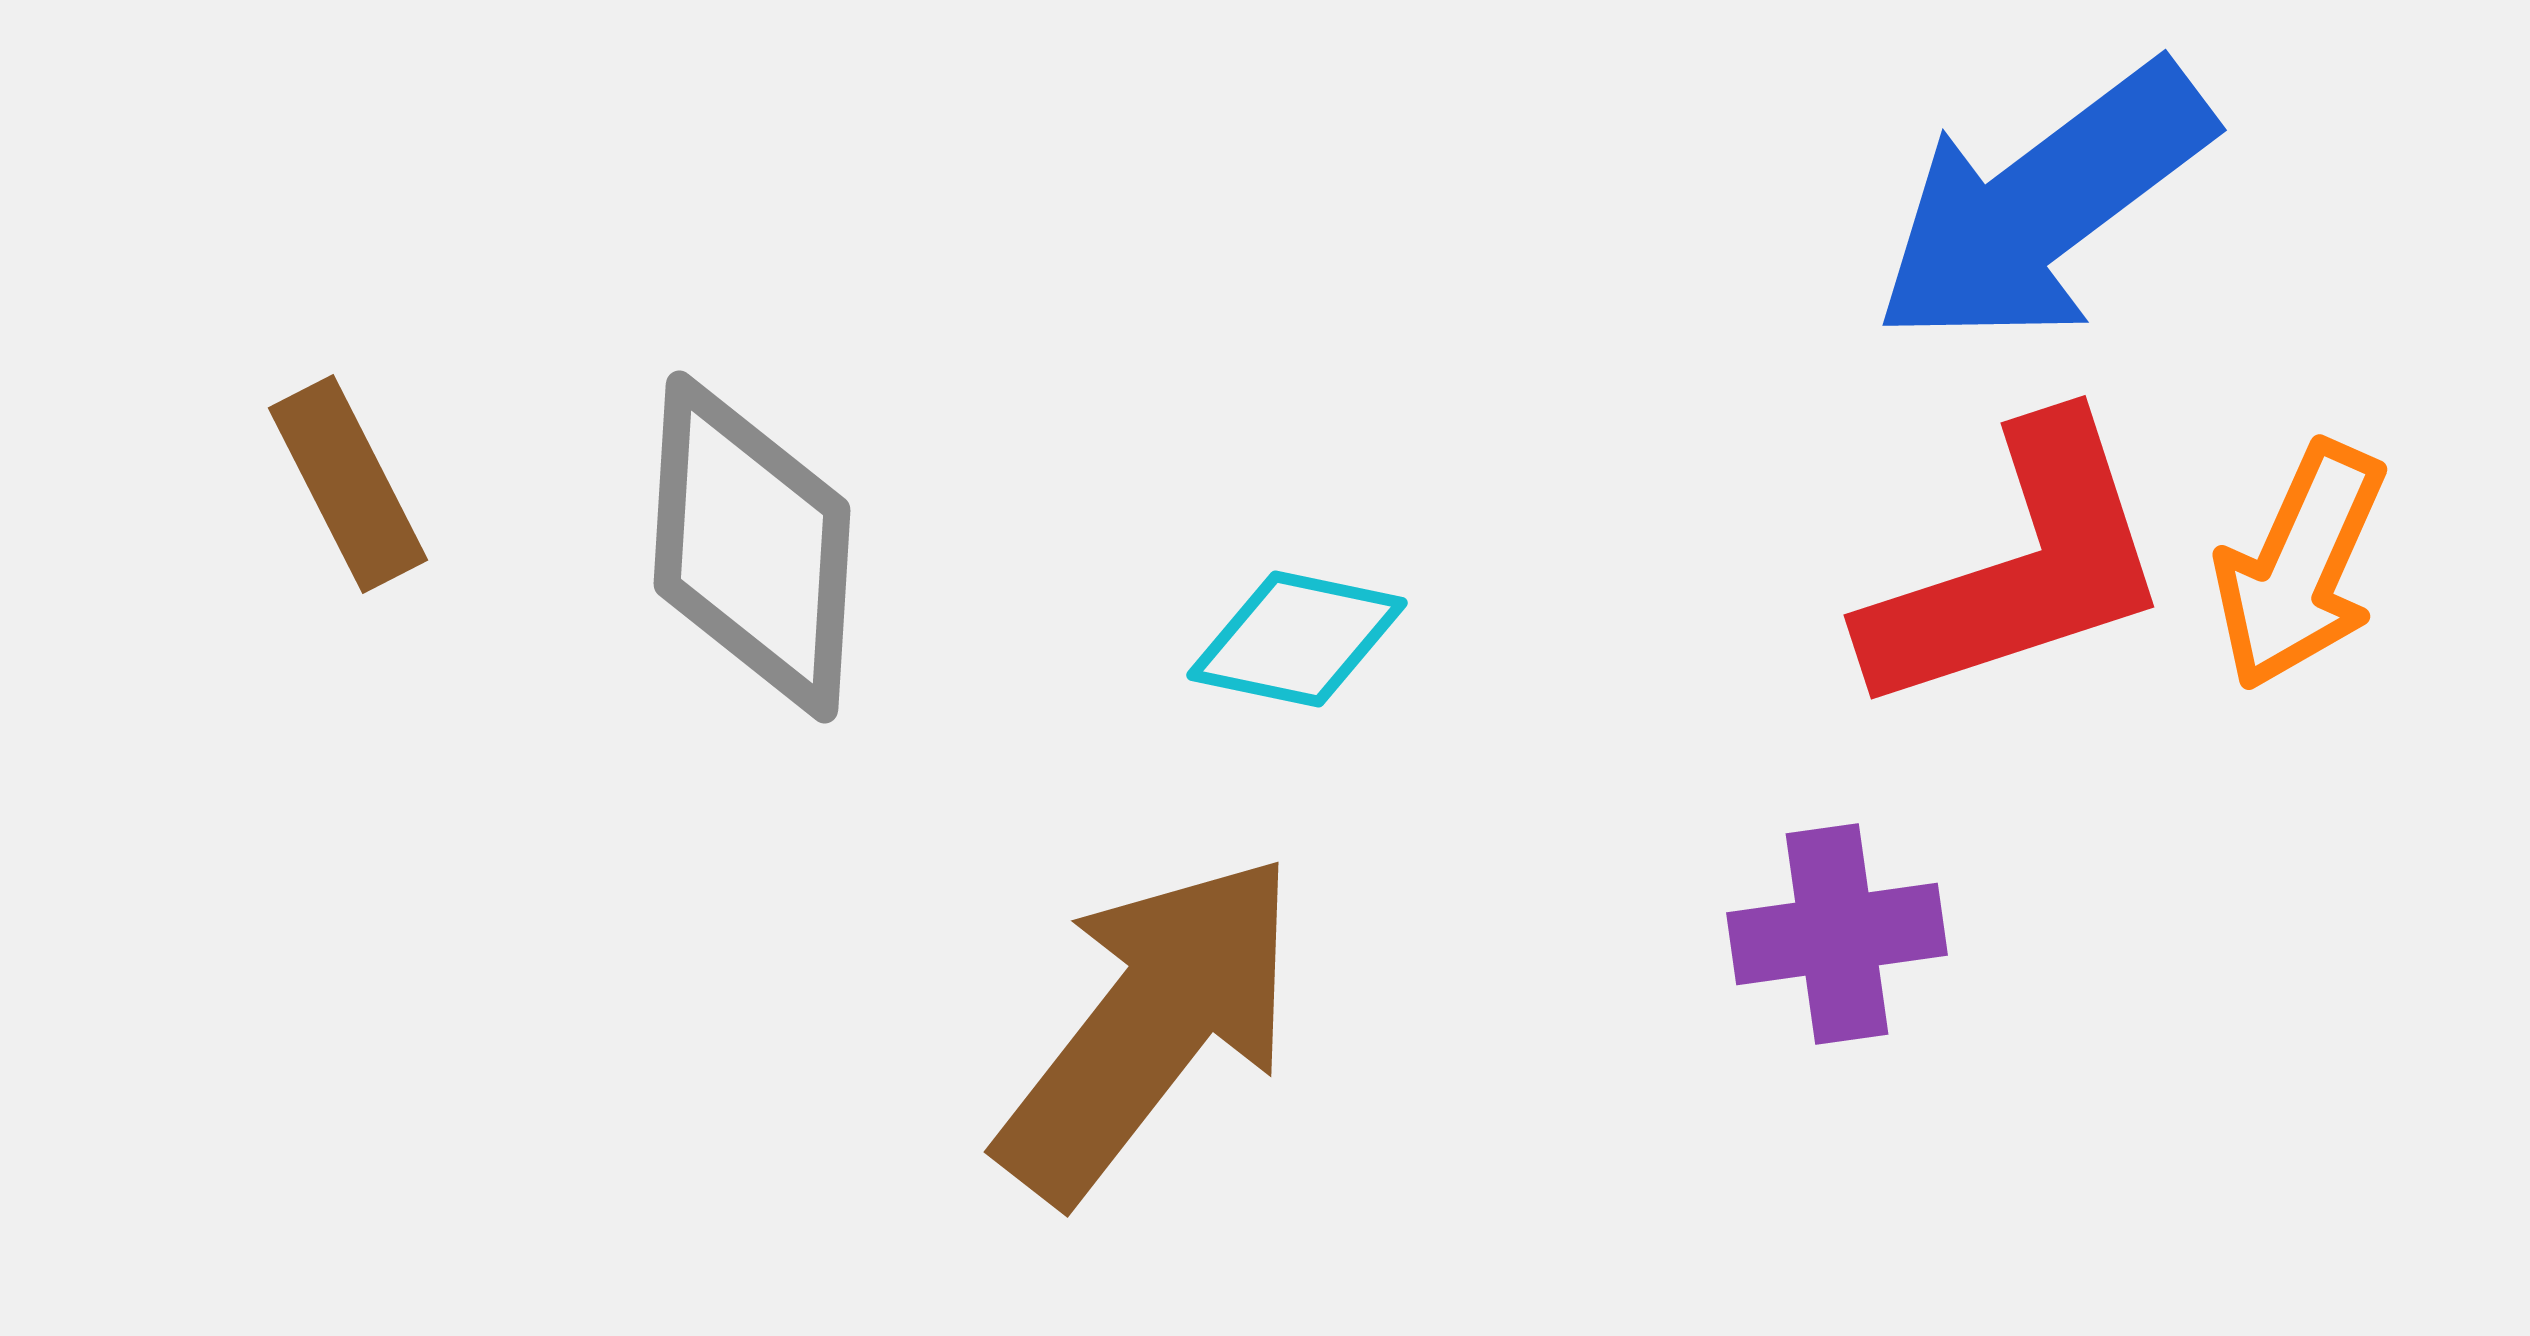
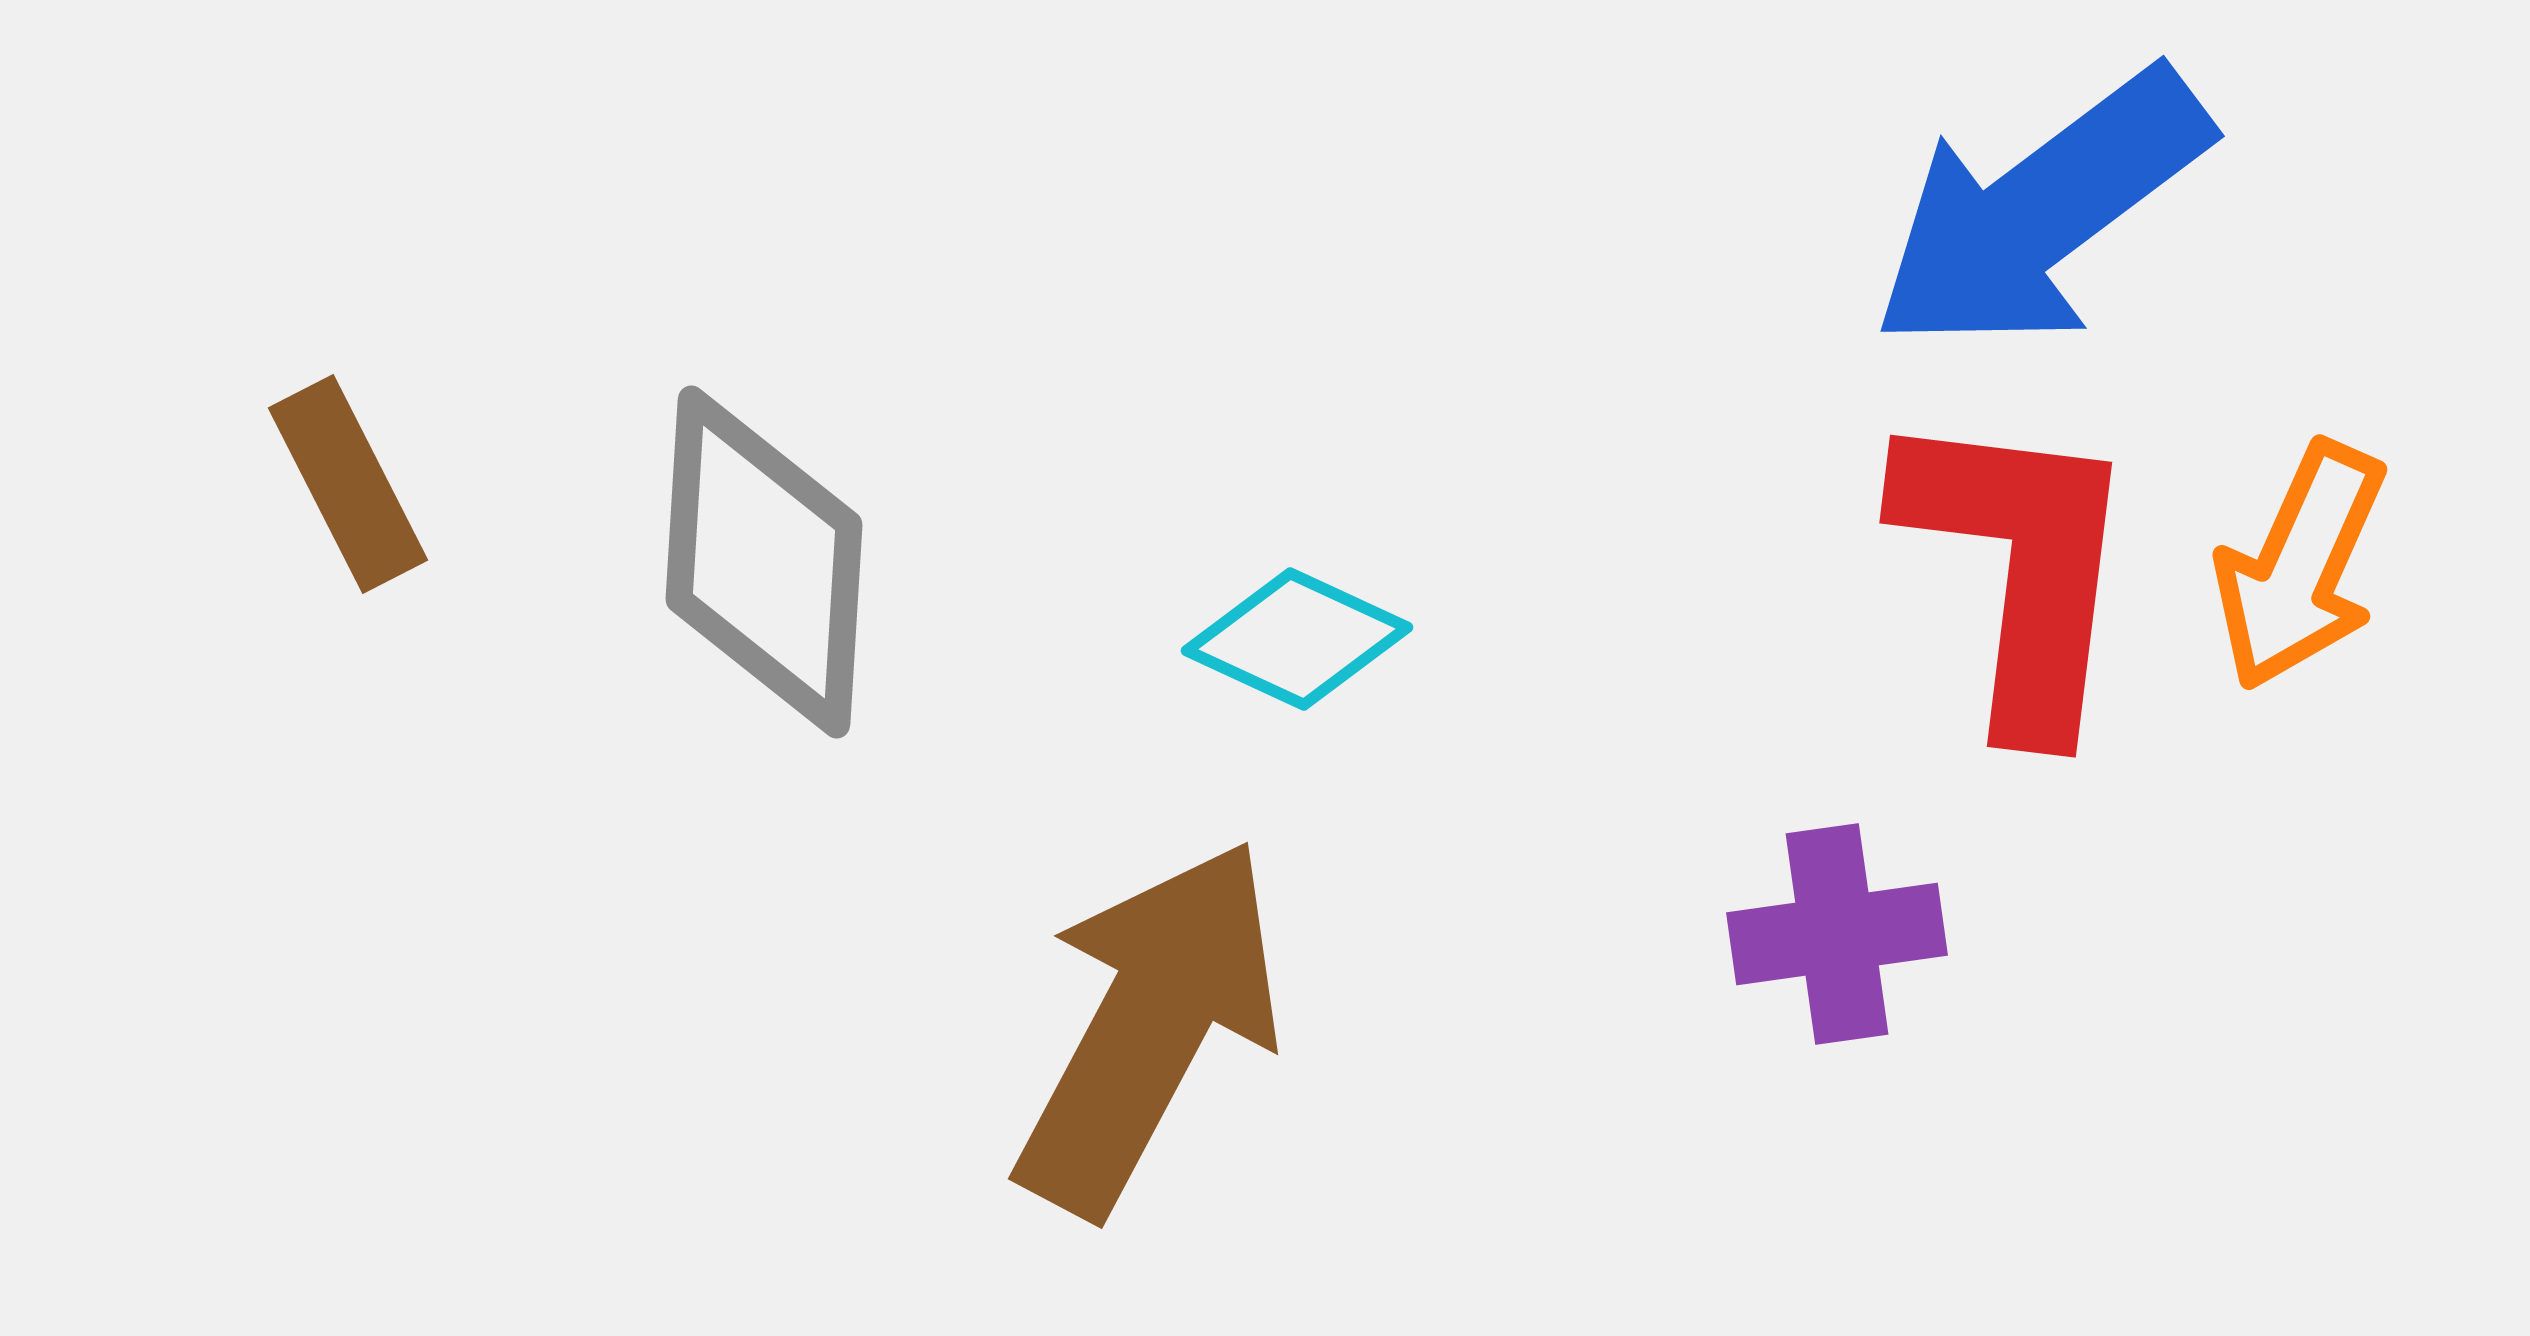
blue arrow: moved 2 px left, 6 px down
gray diamond: moved 12 px right, 15 px down
red L-shape: rotated 65 degrees counterclockwise
cyan diamond: rotated 13 degrees clockwise
brown arrow: rotated 10 degrees counterclockwise
